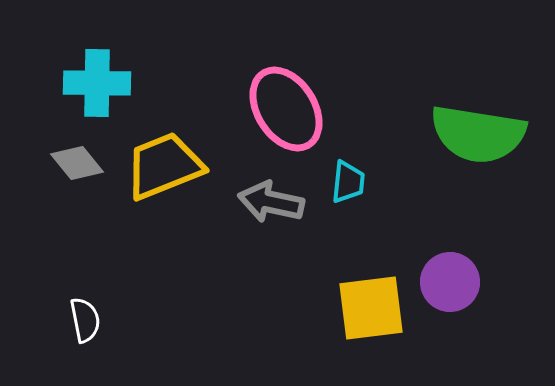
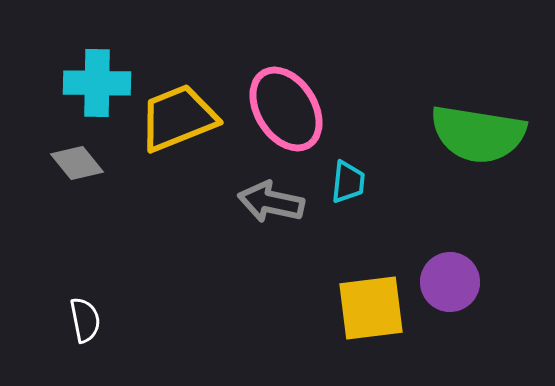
yellow trapezoid: moved 14 px right, 48 px up
